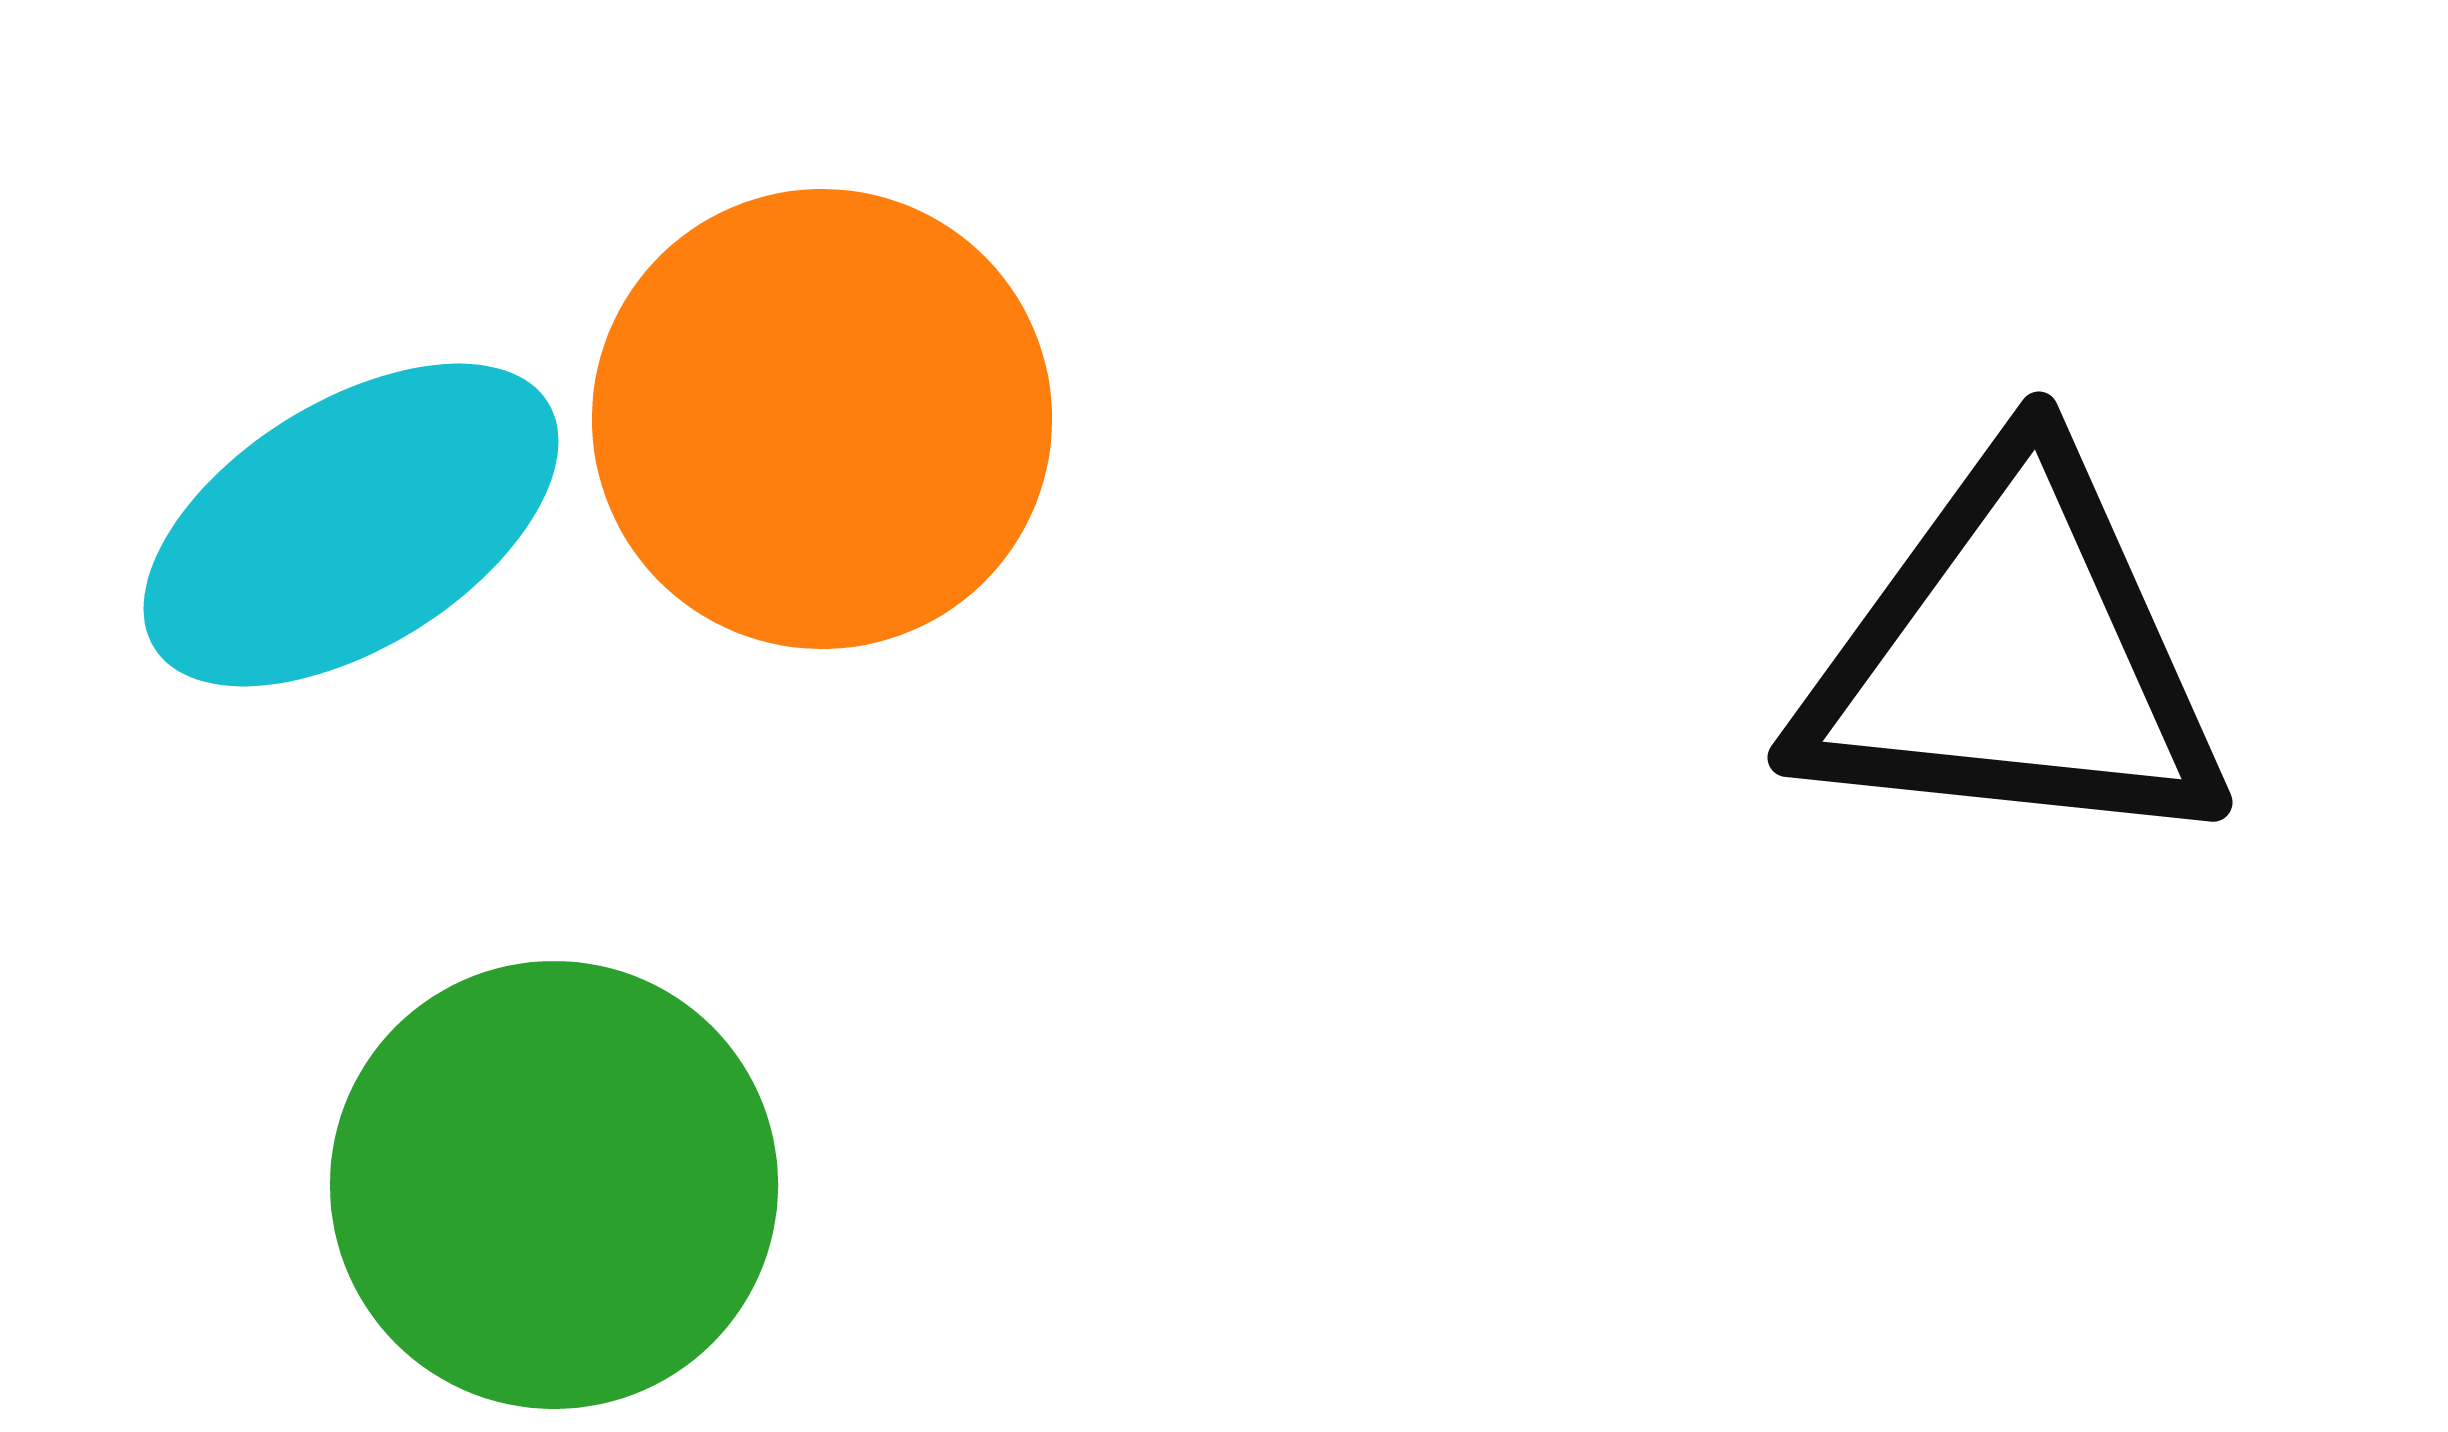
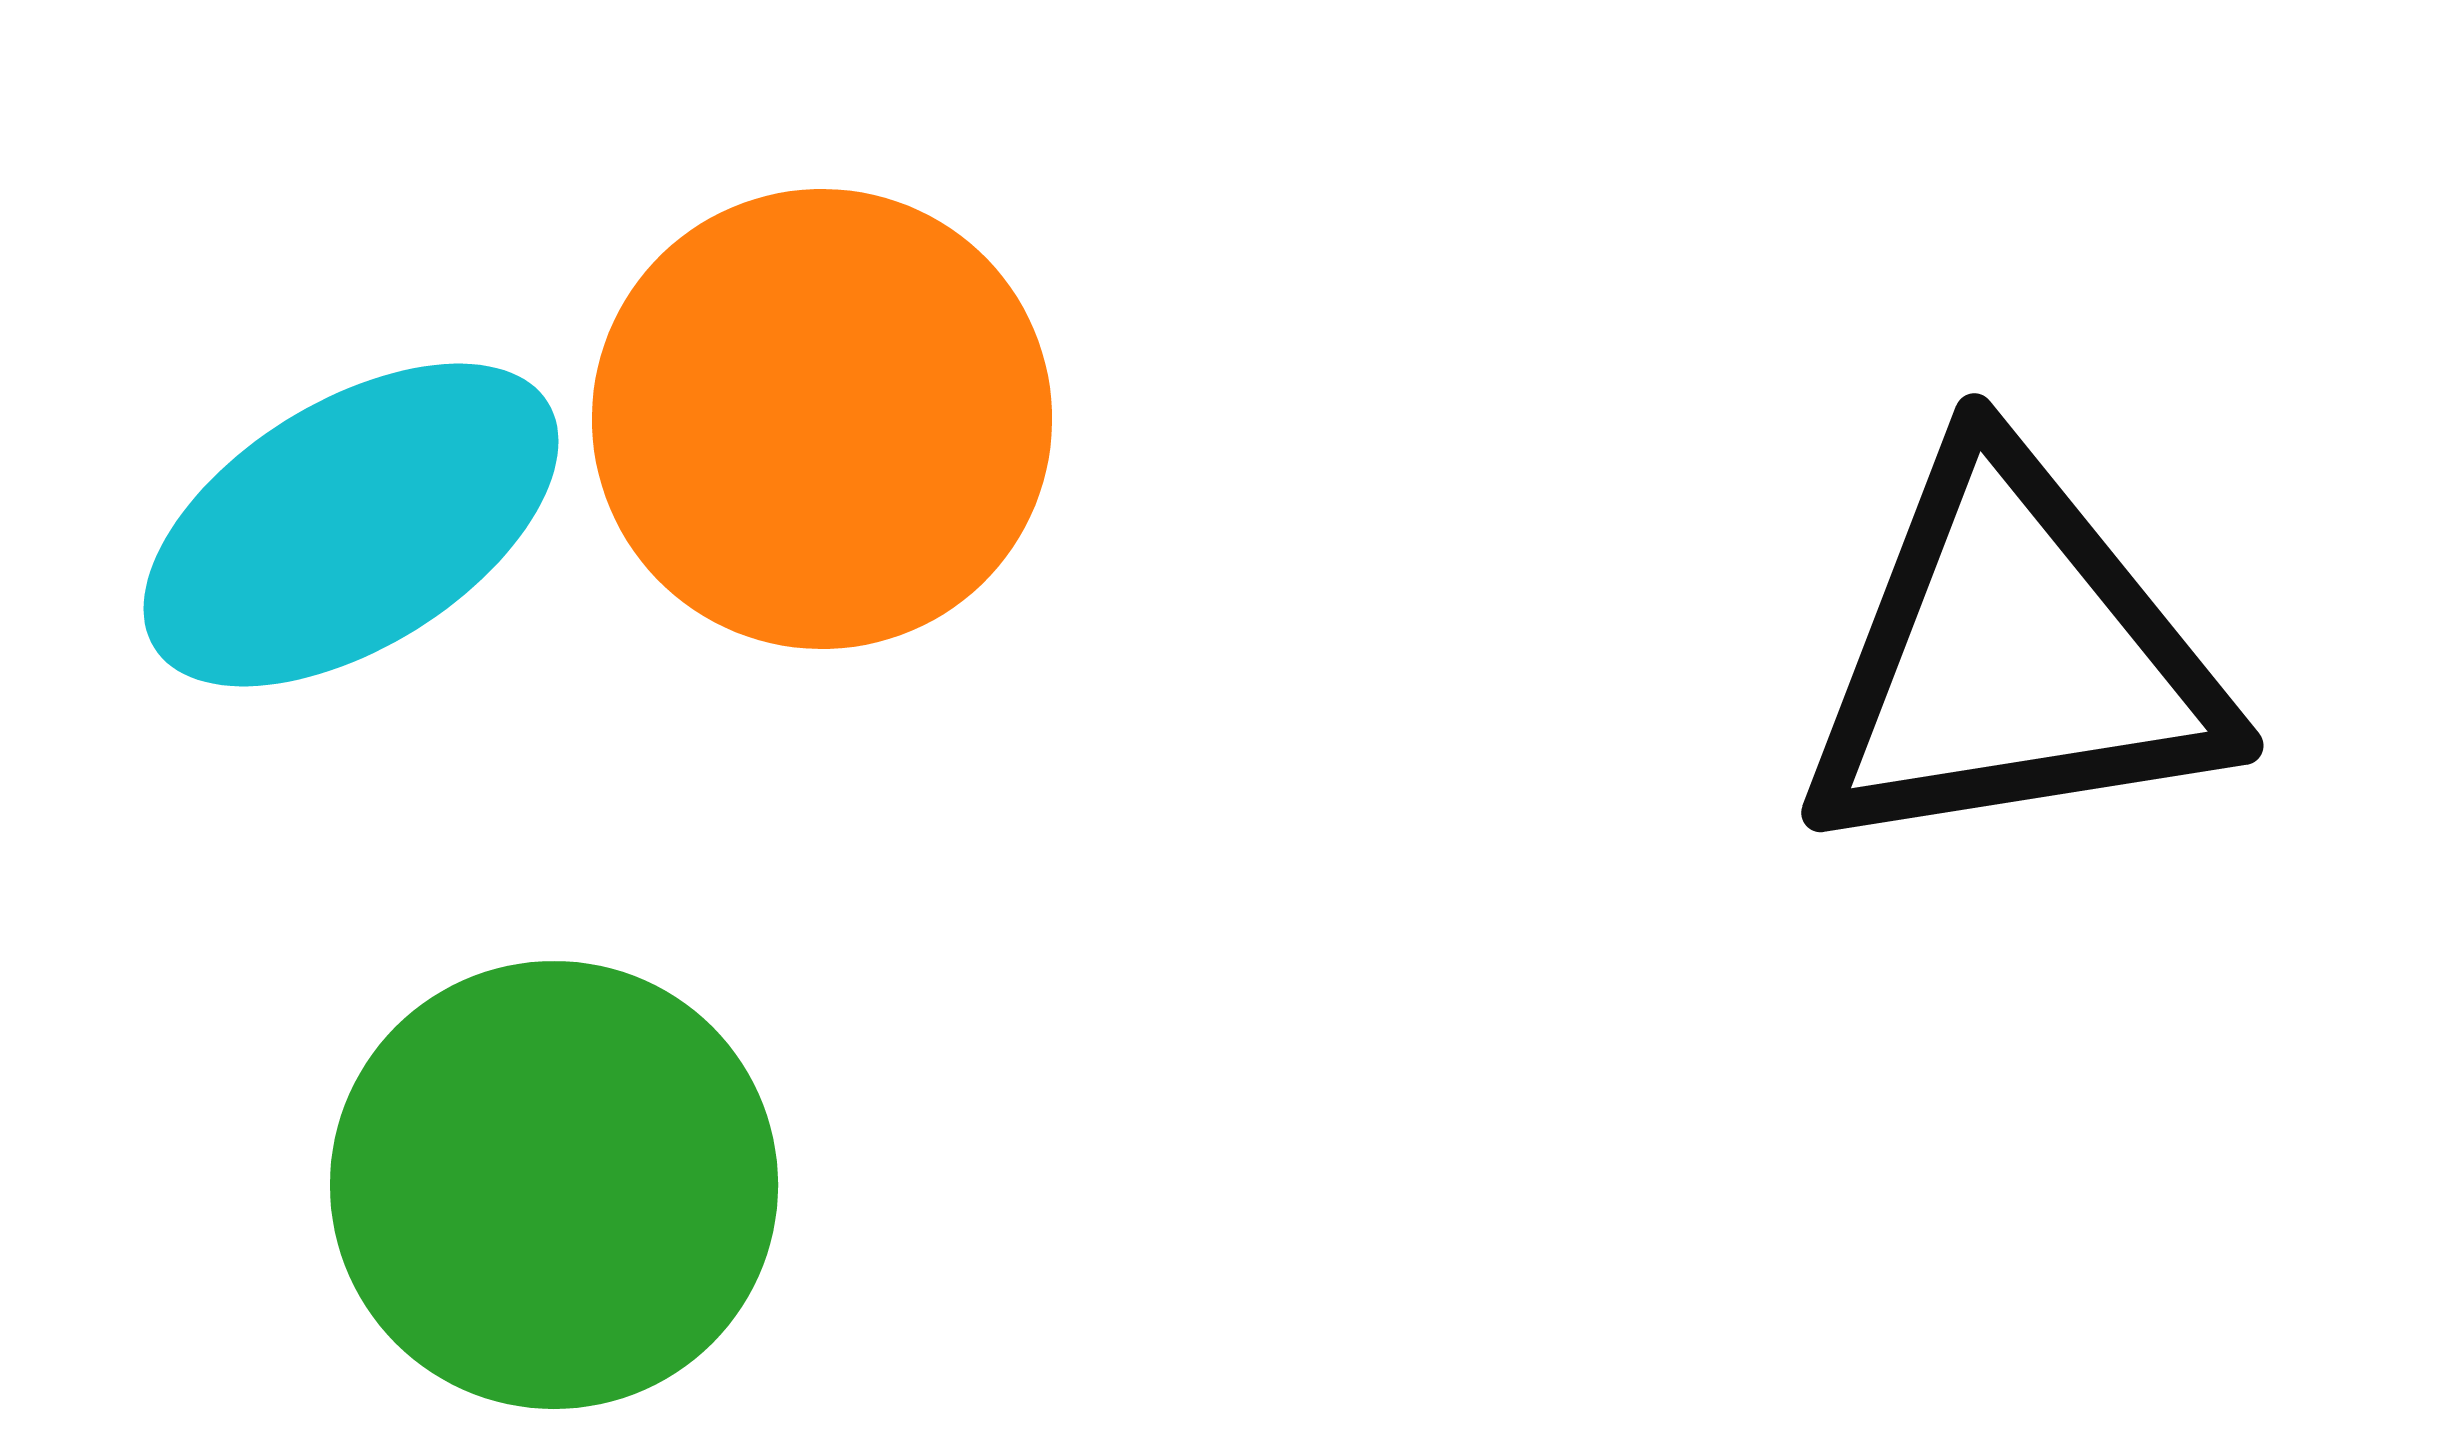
black triangle: rotated 15 degrees counterclockwise
